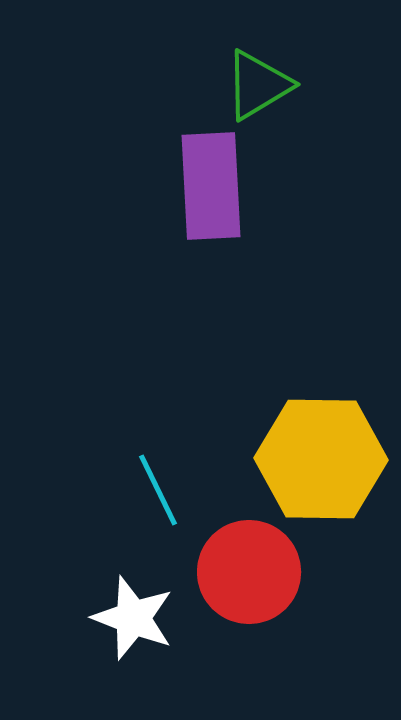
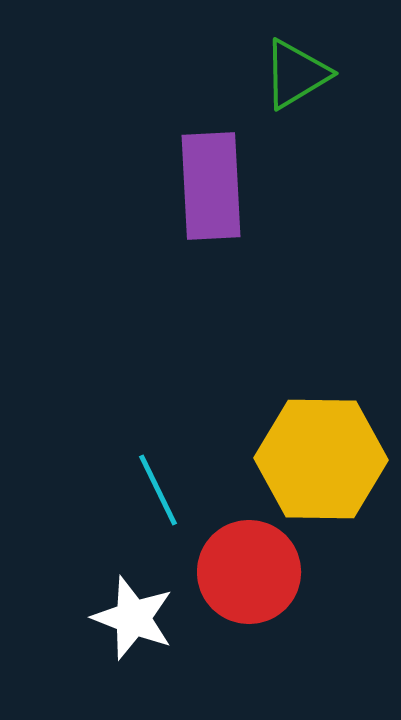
green triangle: moved 38 px right, 11 px up
